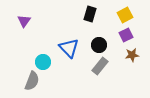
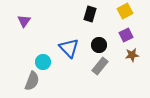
yellow square: moved 4 px up
